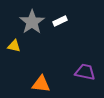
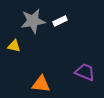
gray star: moved 1 px right, 1 px up; rotated 25 degrees clockwise
purple trapezoid: rotated 10 degrees clockwise
